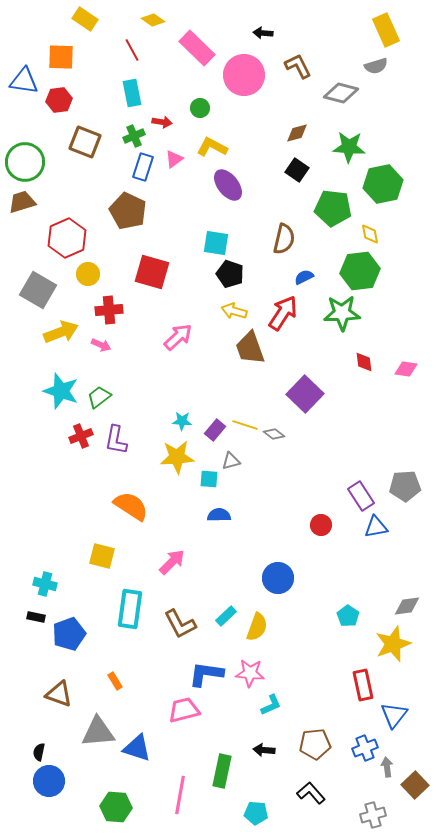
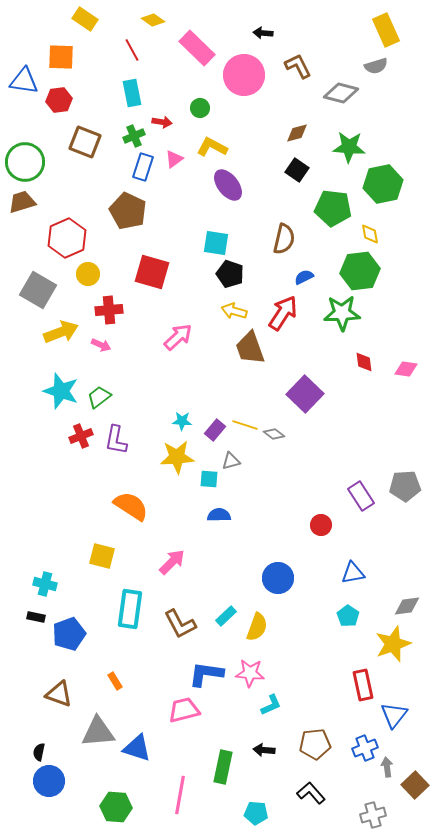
blue triangle at (376, 527): moved 23 px left, 46 px down
green rectangle at (222, 771): moved 1 px right, 4 px up
